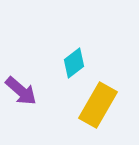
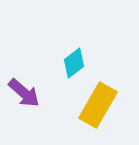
purple arrow: moved 3 px right, 2 px down
